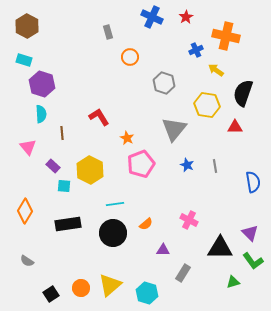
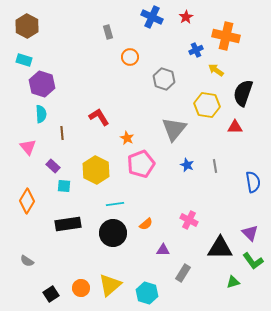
gray hexagon at (164, 83): moved 4 px up
yellow hexagon at (90, 170): moved 6 px right
orange diamond at (25, 211): moved 2 px right, 10 px up
